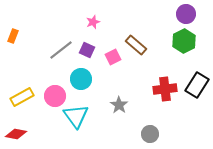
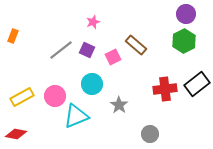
cyan circle: moved 11 px right, 5 px down
black rectangle: moved 1 px up; rotated 20 degrees clockwise
cyan triangle: rotated 44 degrees clockwise
